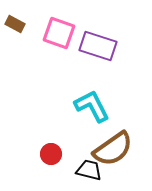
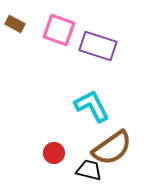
pink square: moved 3 px up
brown semicircle: moved 1 px left, 1 px up
red circle: moved 3 px right, 1 px up
